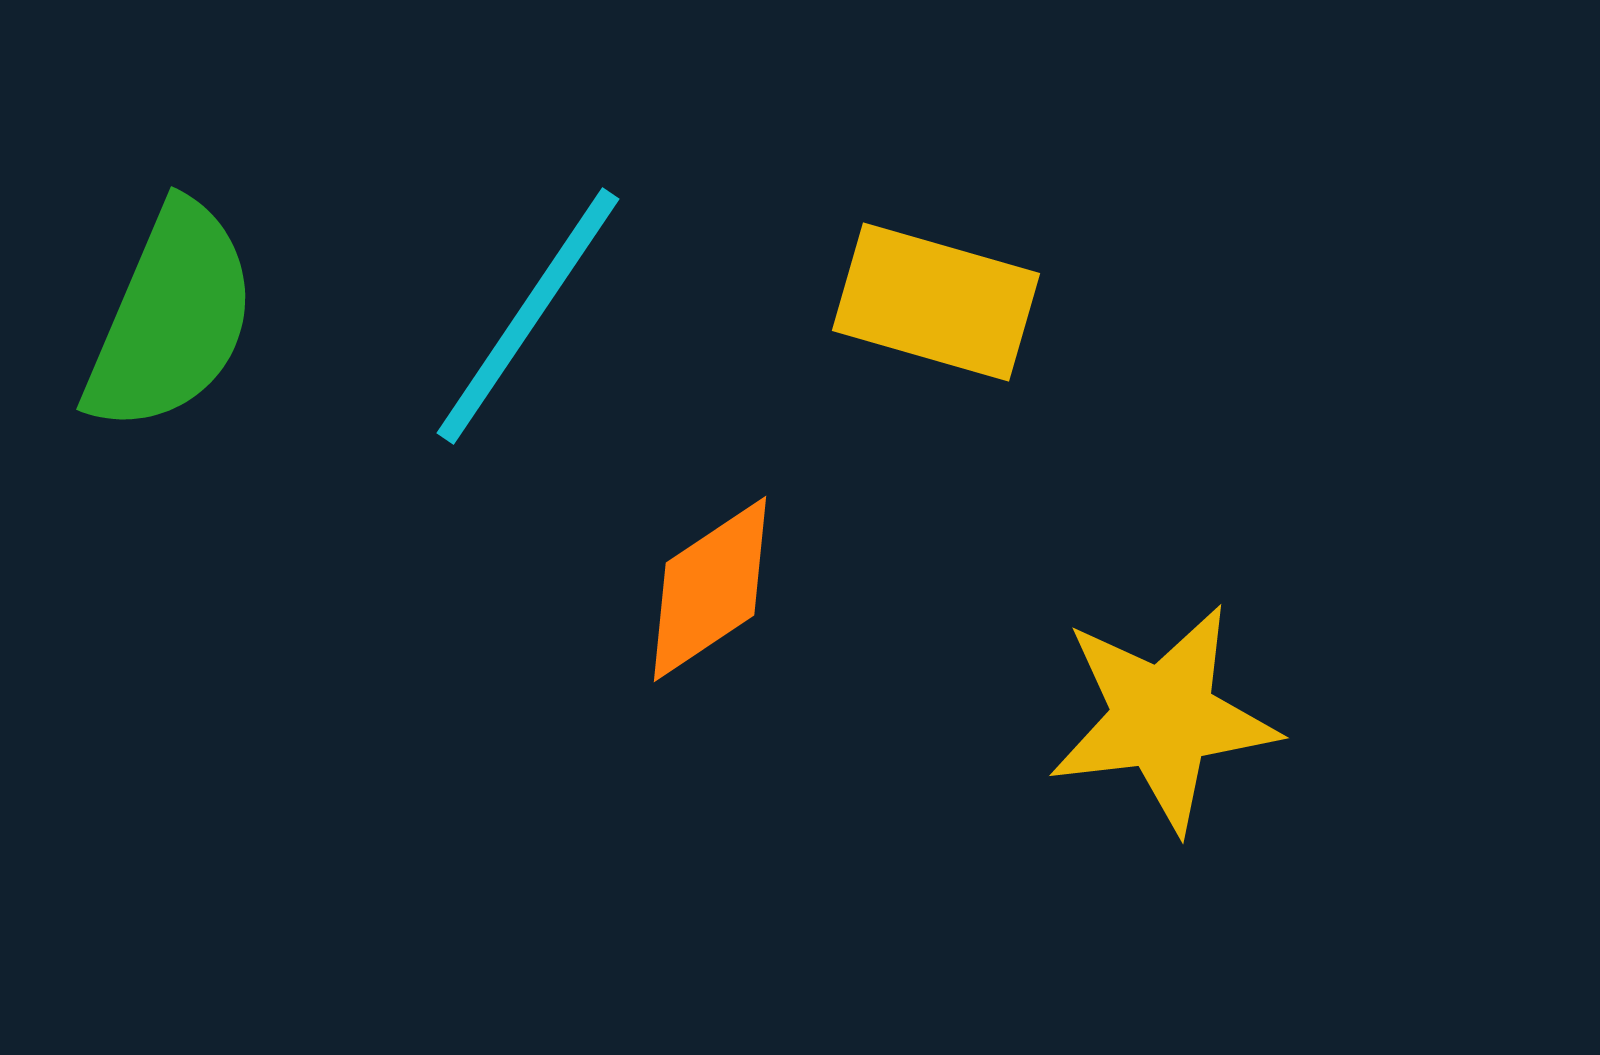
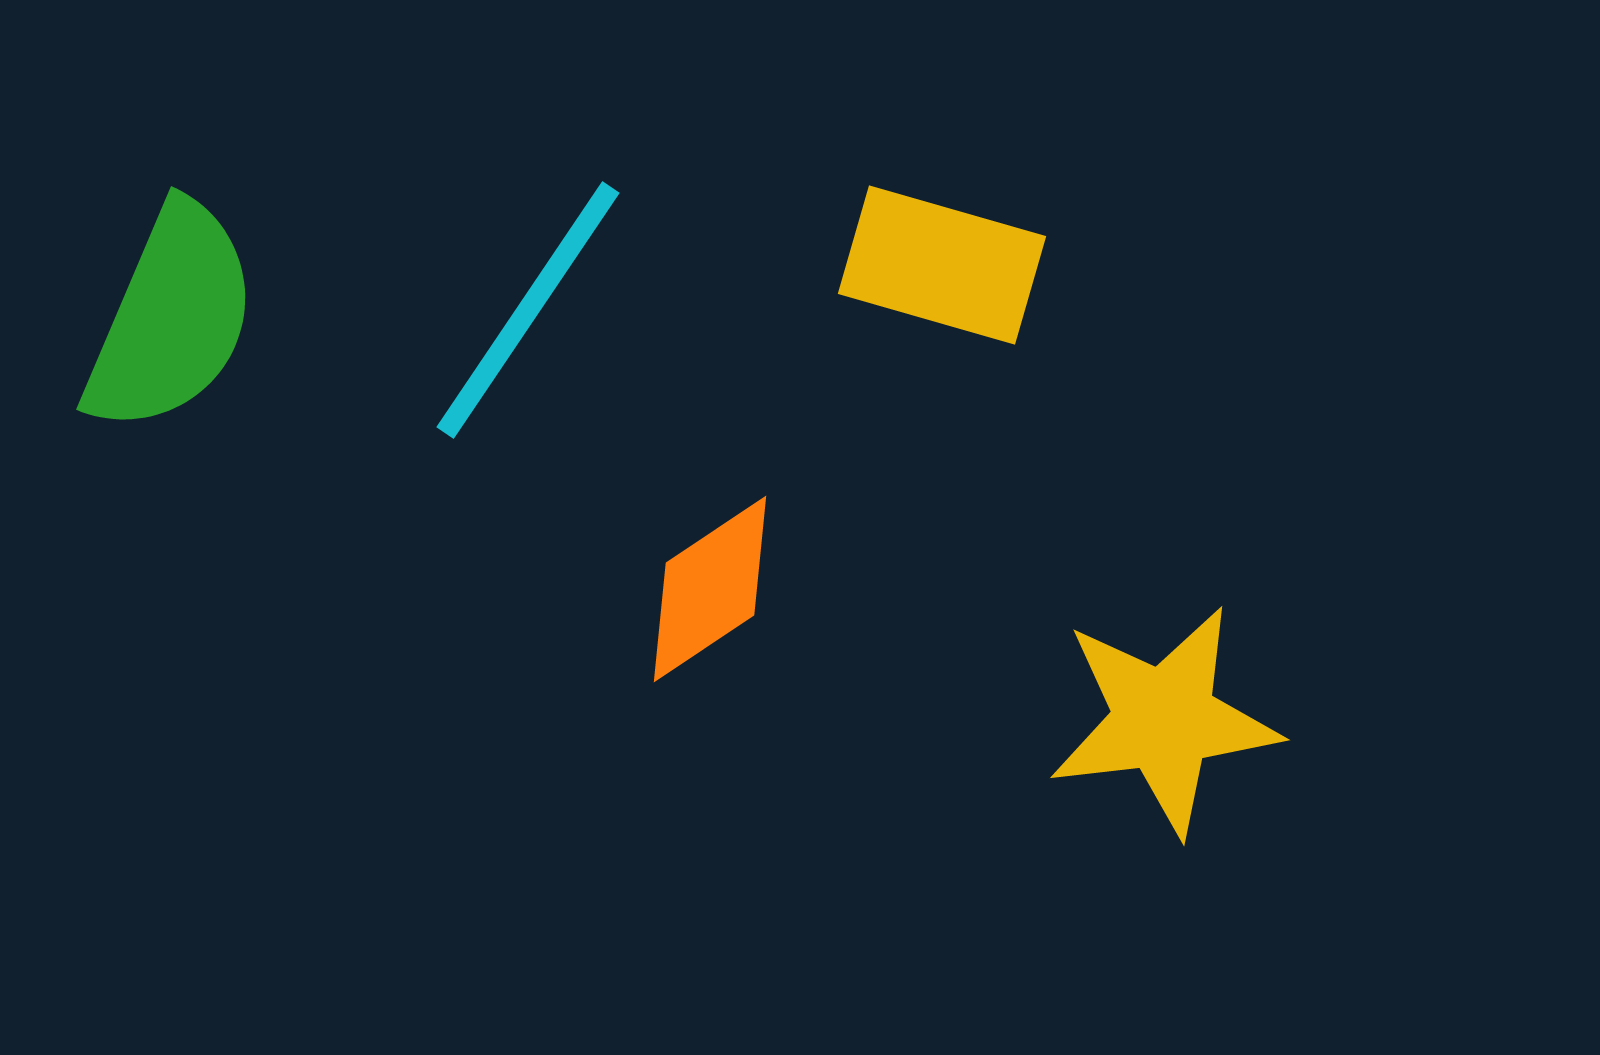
yellow rectangle: moved 6 px right, 37 px up
cyan line: moved 6 px up
yellow star: moved 1 px right, 2 px down
